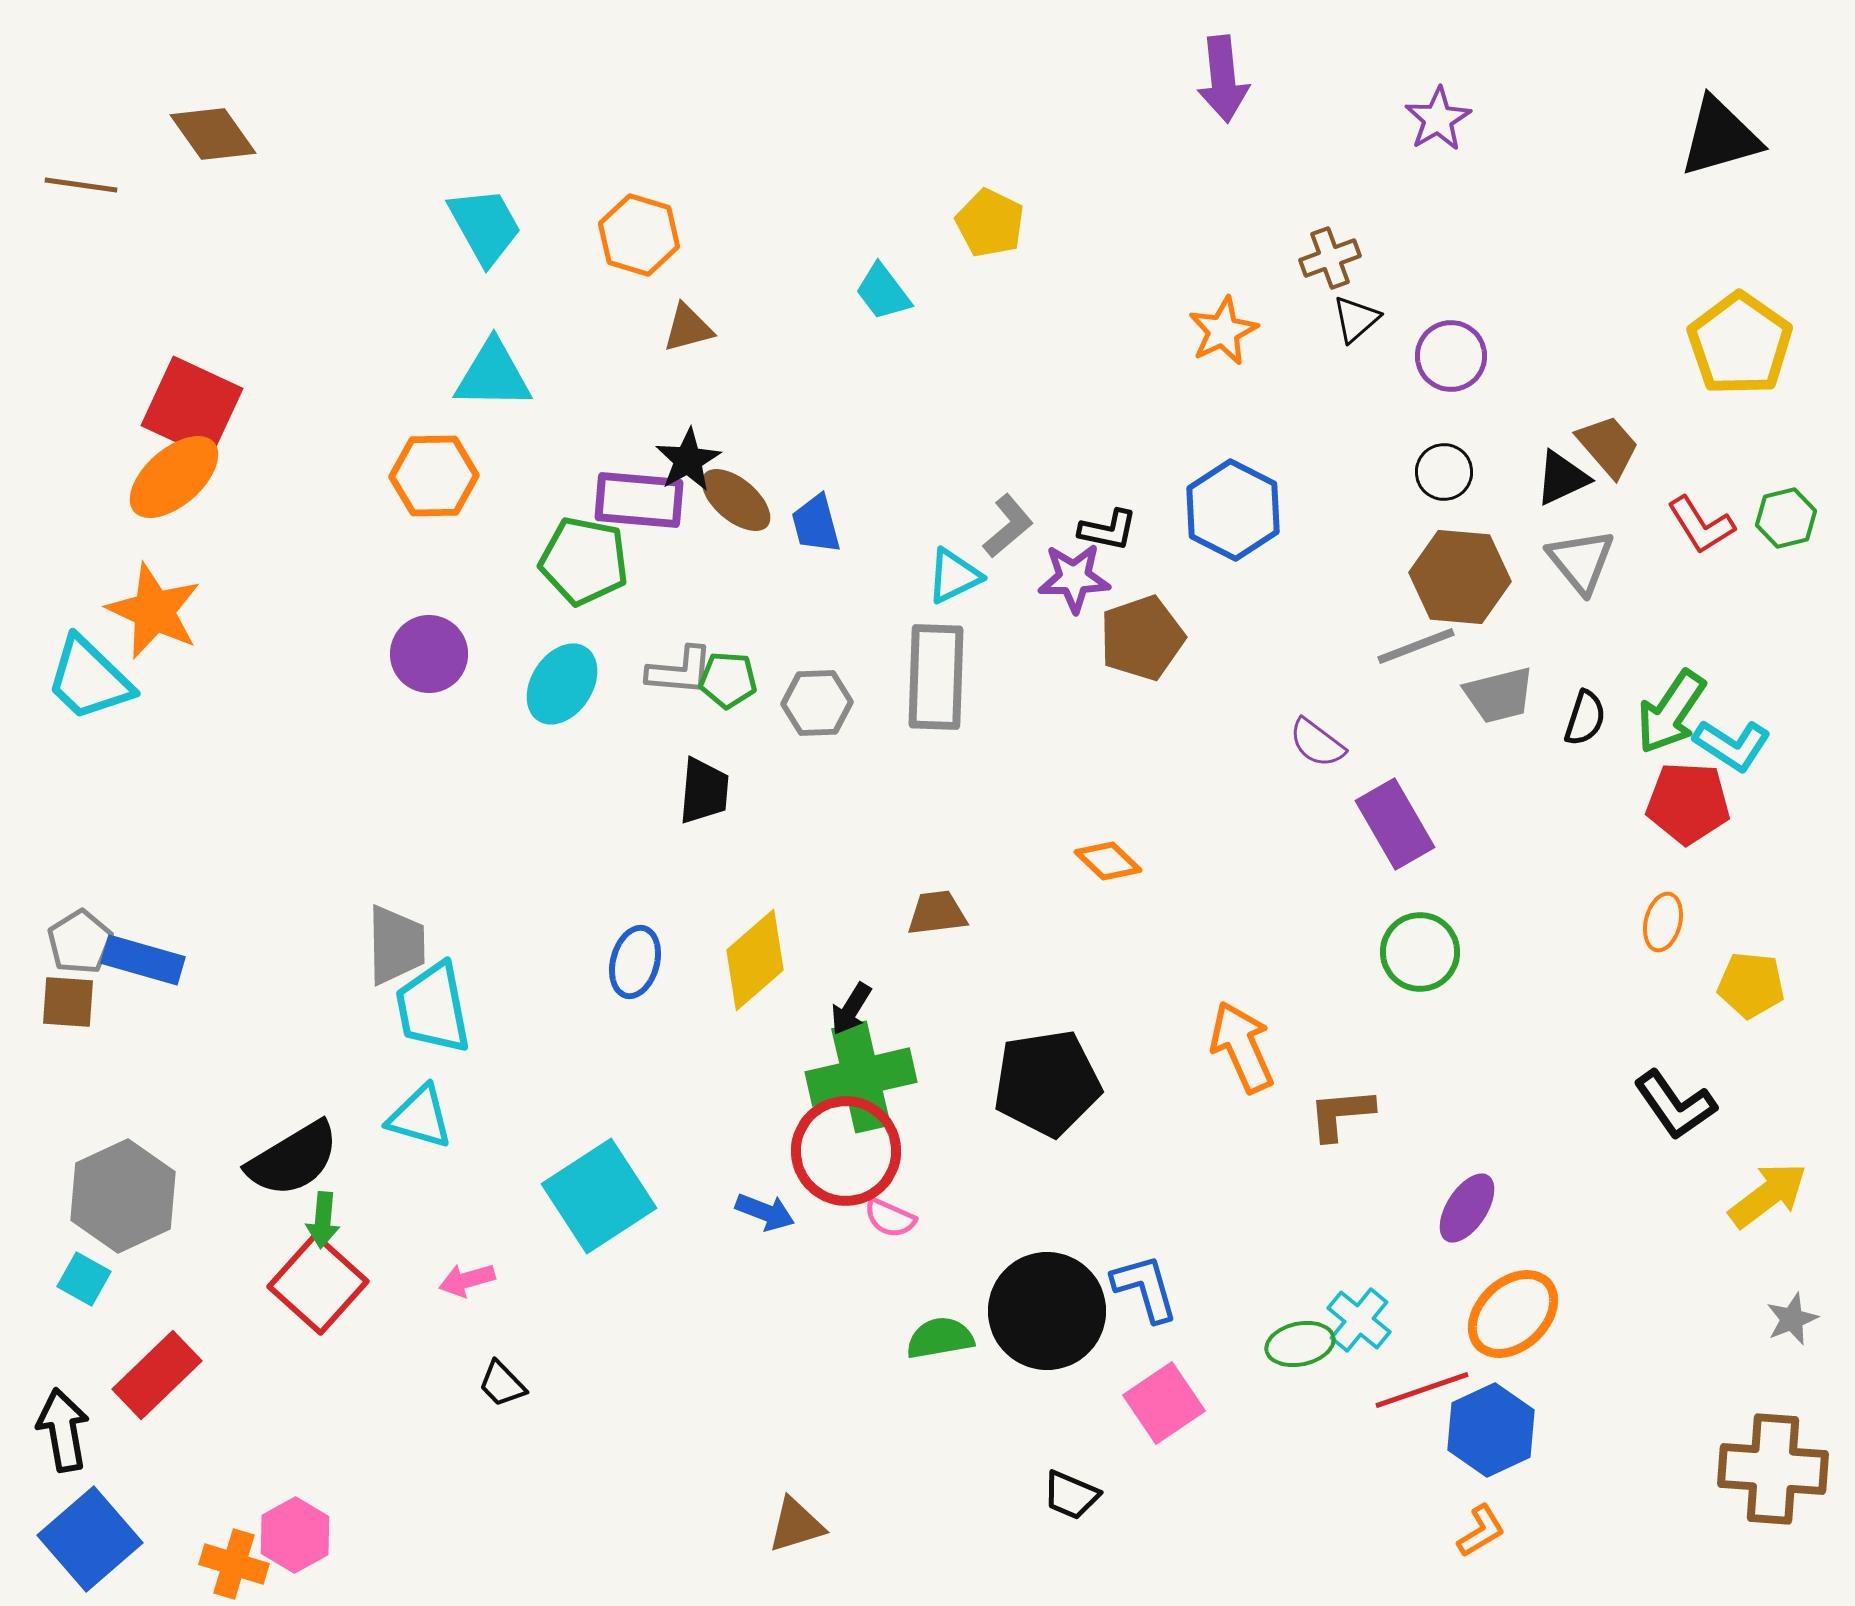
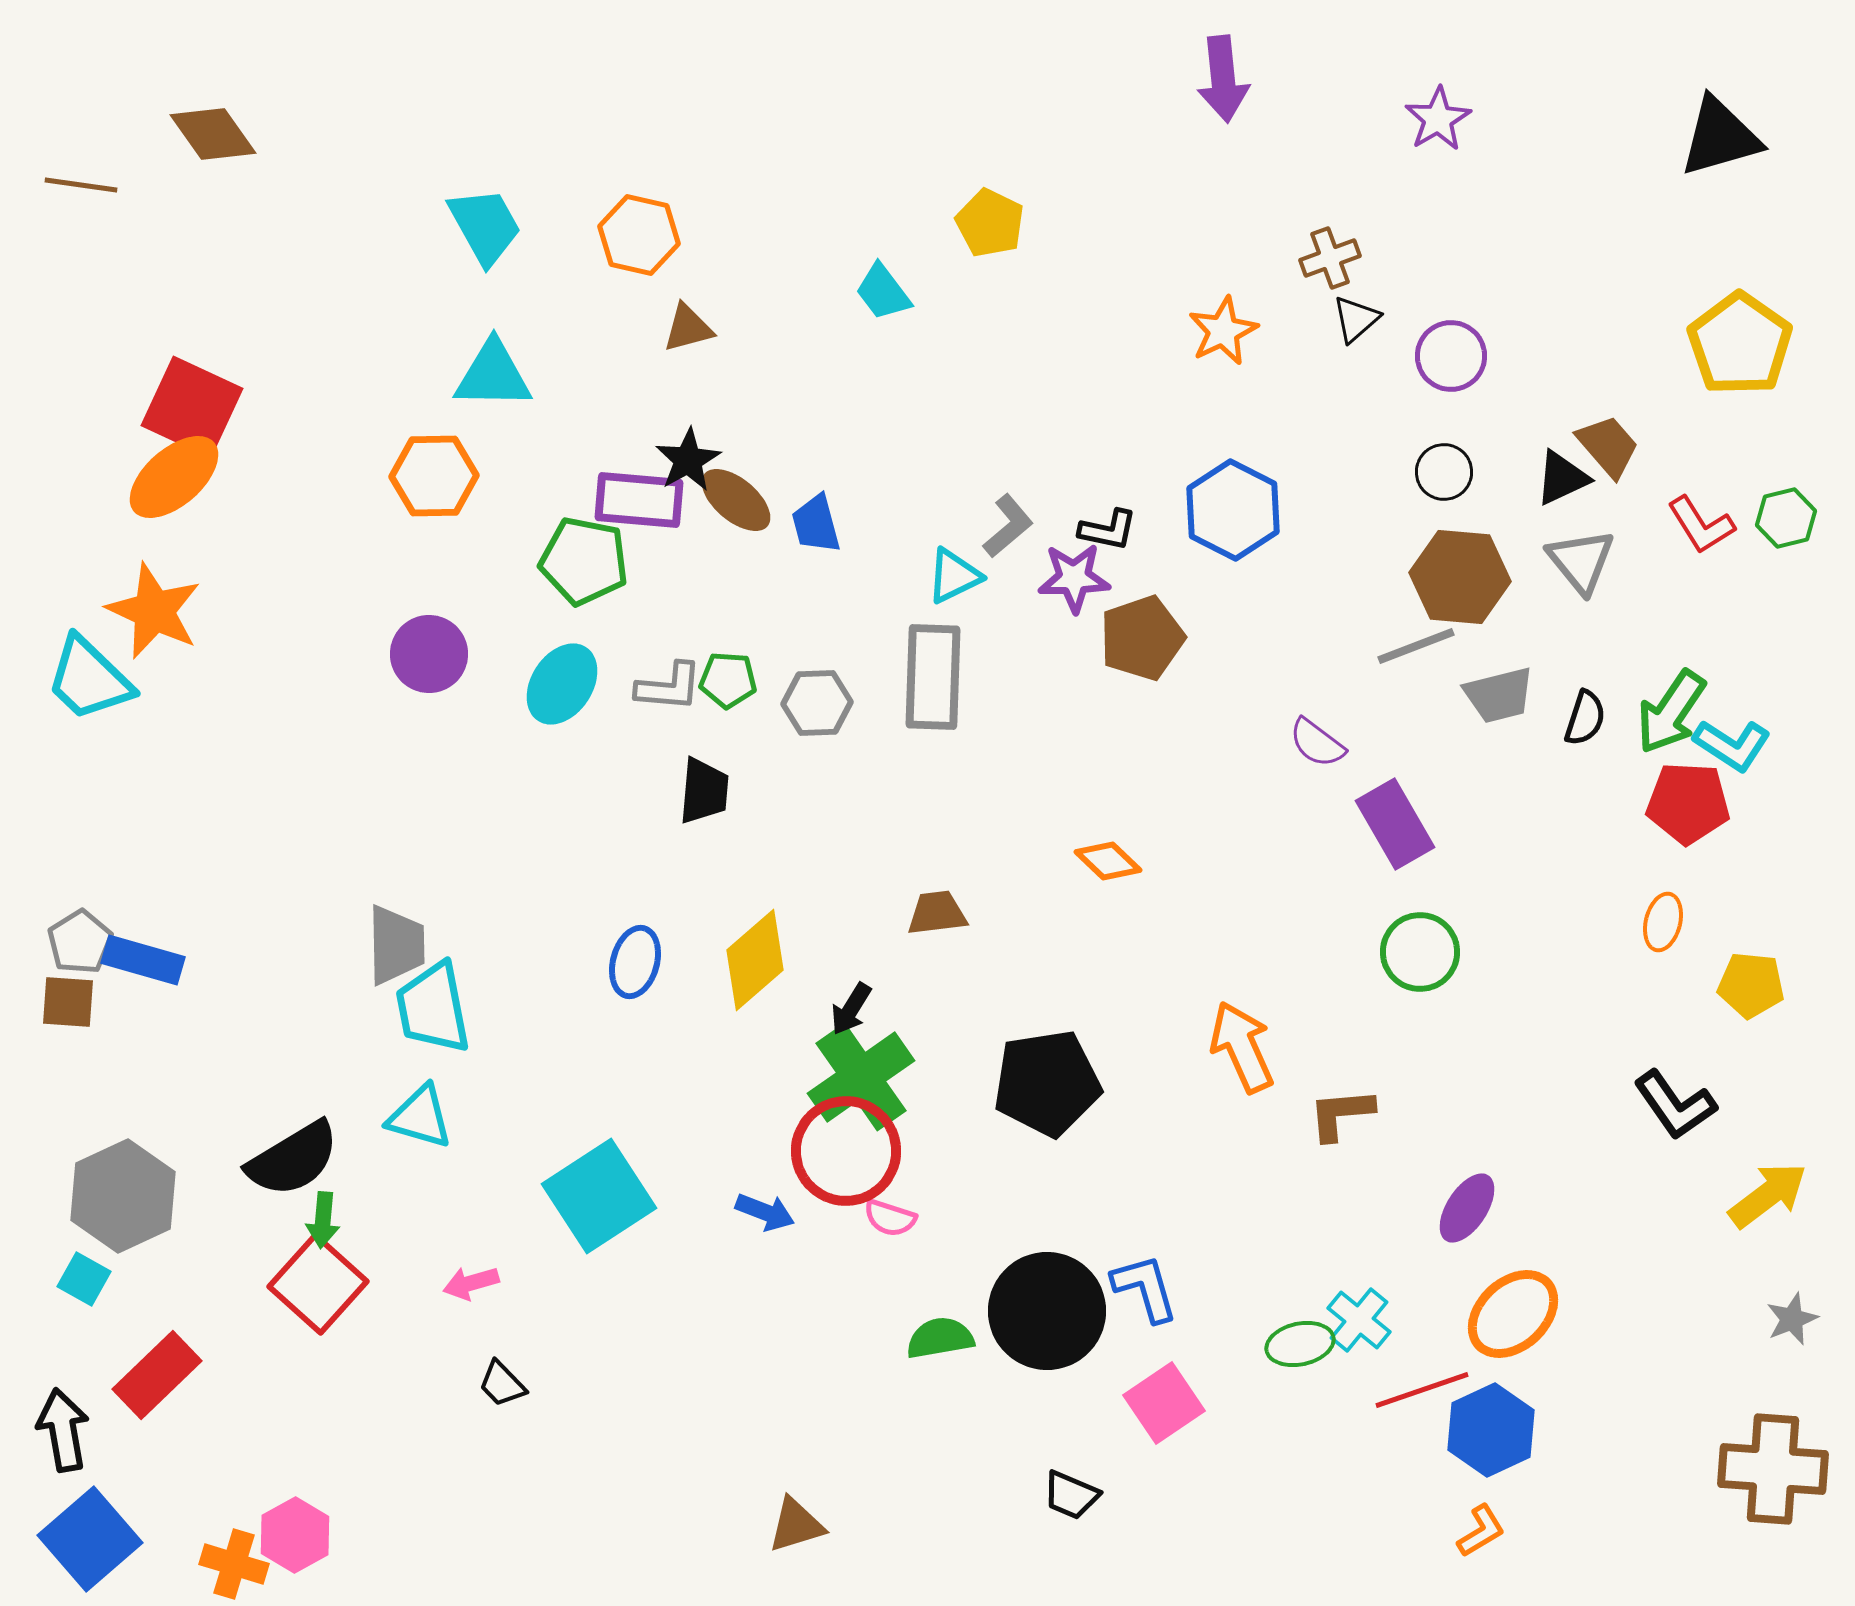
orange hexagon at (639, 235): rotated 4 degrees counterclockwise
gray L-shape at (680, 671): moved 11 px left, 16 px down
gray rectangle at (936, 677): moved 3 px left
green cross at (861, 1077): rotated 22 degrees counterclockwise
pink semicircle at (890, 1218): rotated 6 degrees counterclockwise
pink arrow at (467, 1280): moved 4 px right, 3 px down
